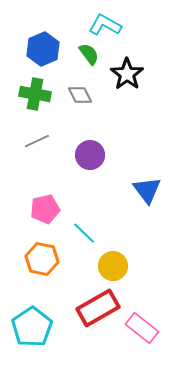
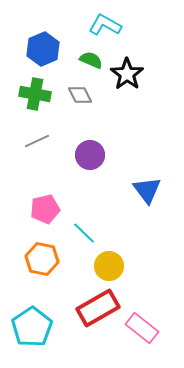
green semicircle: moved 2 px right, 6 px down; rotated 30 degrees counterclockwise
yellow circle: moved 4 px left
